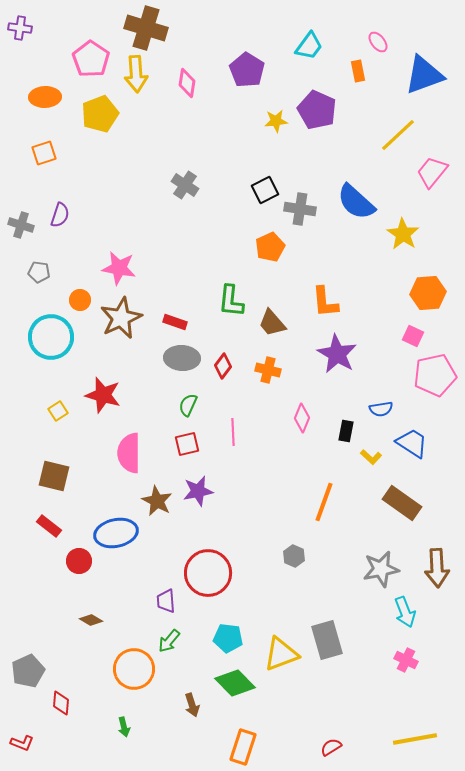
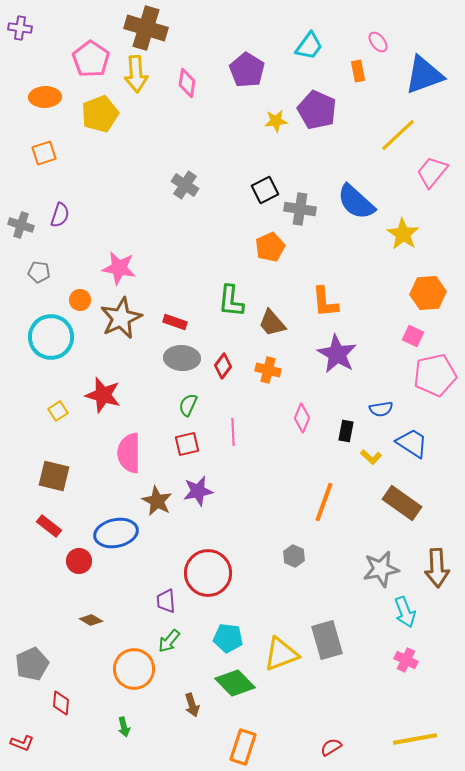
gray pentagon at (28, 671): moved 4 px right, 7 px up
